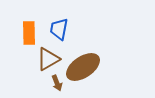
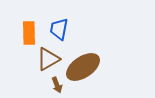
brown arrow: moved 2 px down
